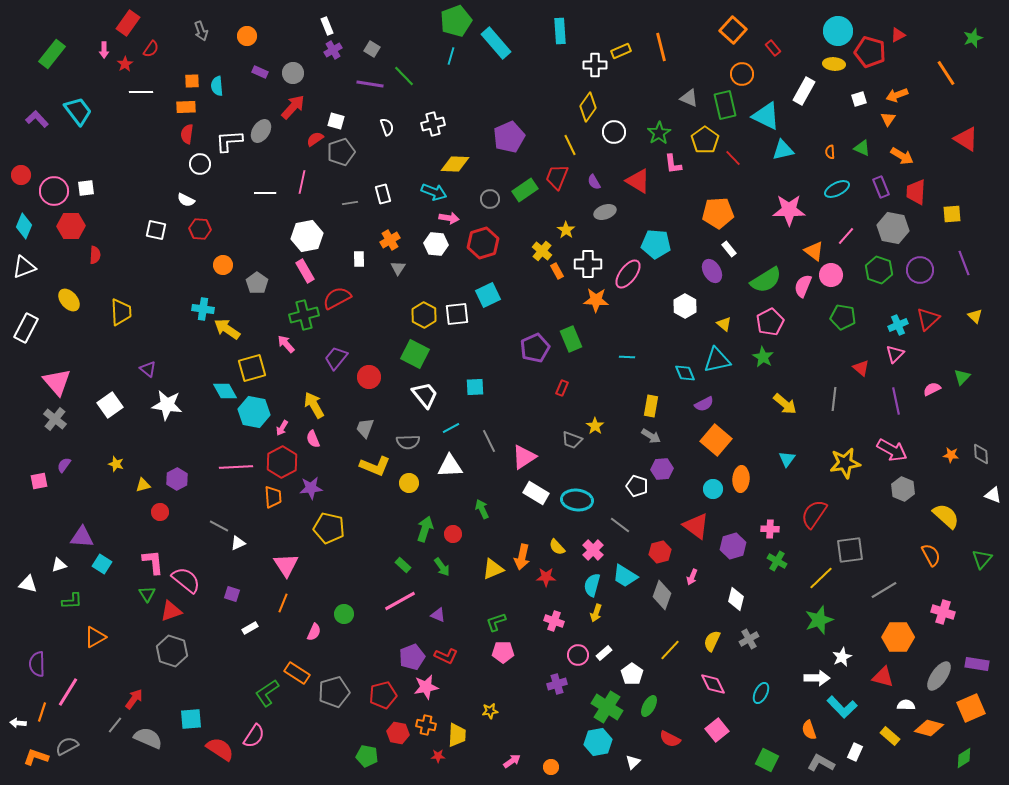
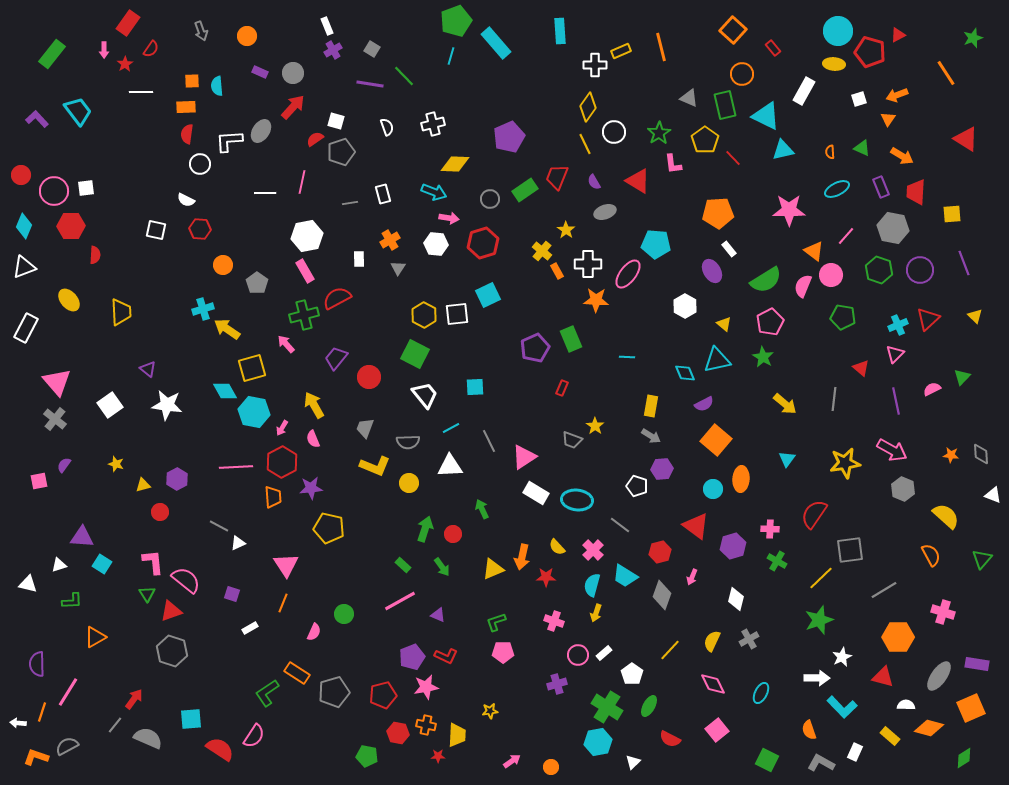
yellow line at (570, 145): moved 15 px right, 1 px up
cyan cross at (203, 309): rotated 25 degrees counterclockwise
